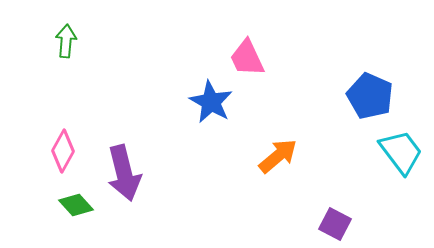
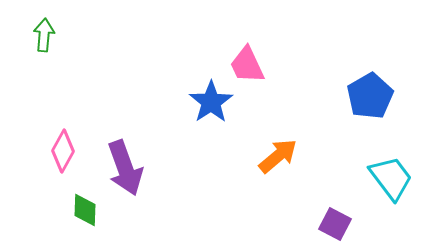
green arrow: moved 22 px left, 6 px up
pink trapezoid: moved 7 px down
blue pentagon: rotated 18 degrees clockwise
blue star: rotated 9 degrees clockwise
cyan trapezoid: moved 10 px left, 26 px down
purple arrow: moved 1 px right, 5 px up; rotated 6 degrees counterclockwise
green diamond: moved 9 px right, 5 px down; rotated 44 degrees clockwise
